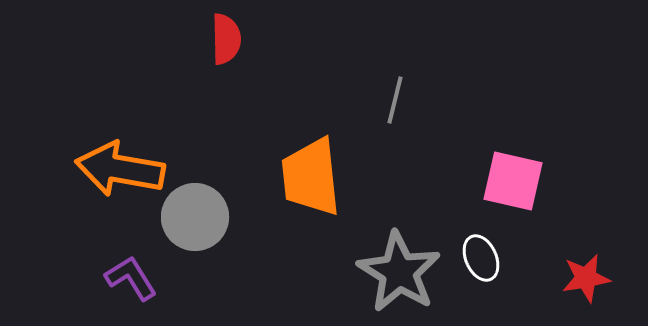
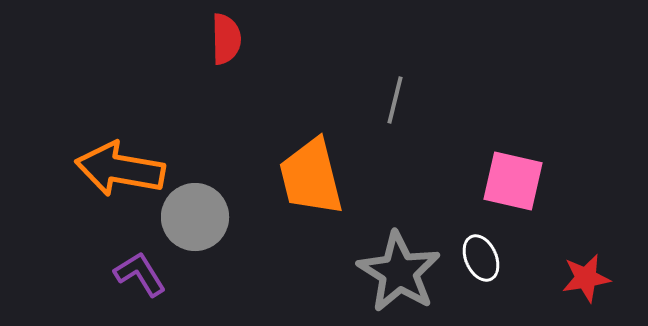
orange trapezoid: rotated 8 degrees counterclockwise
purple L-shape: moved 9 px right, 4 px up
